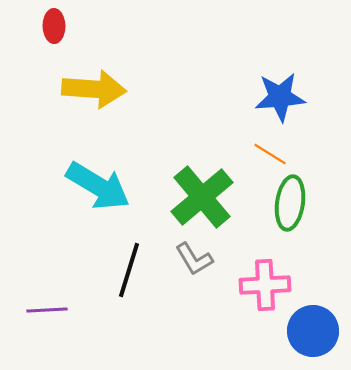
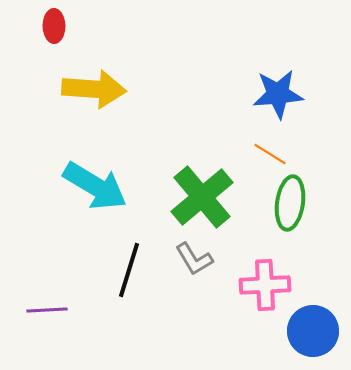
blue star: moved 2 px left, 3 px up
cyan arrow: moved 3 px left
